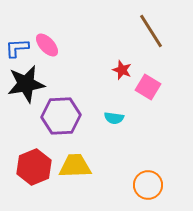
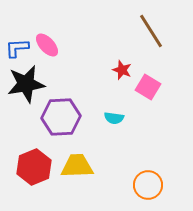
purple hexagon: moved 1 px down
yellow trapezoid: moved 2 px right
